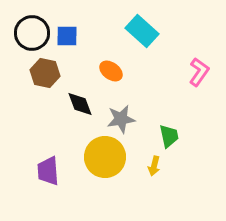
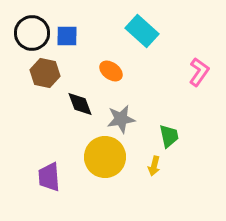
purple trapezoid: moved 1 px right, 6 px down
